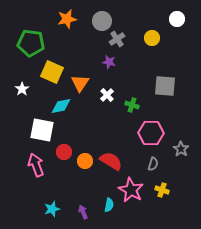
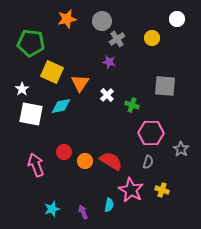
white square: moved 11 px left, 16 px up
gray semicircle: moved 5 px left, 2 px up
